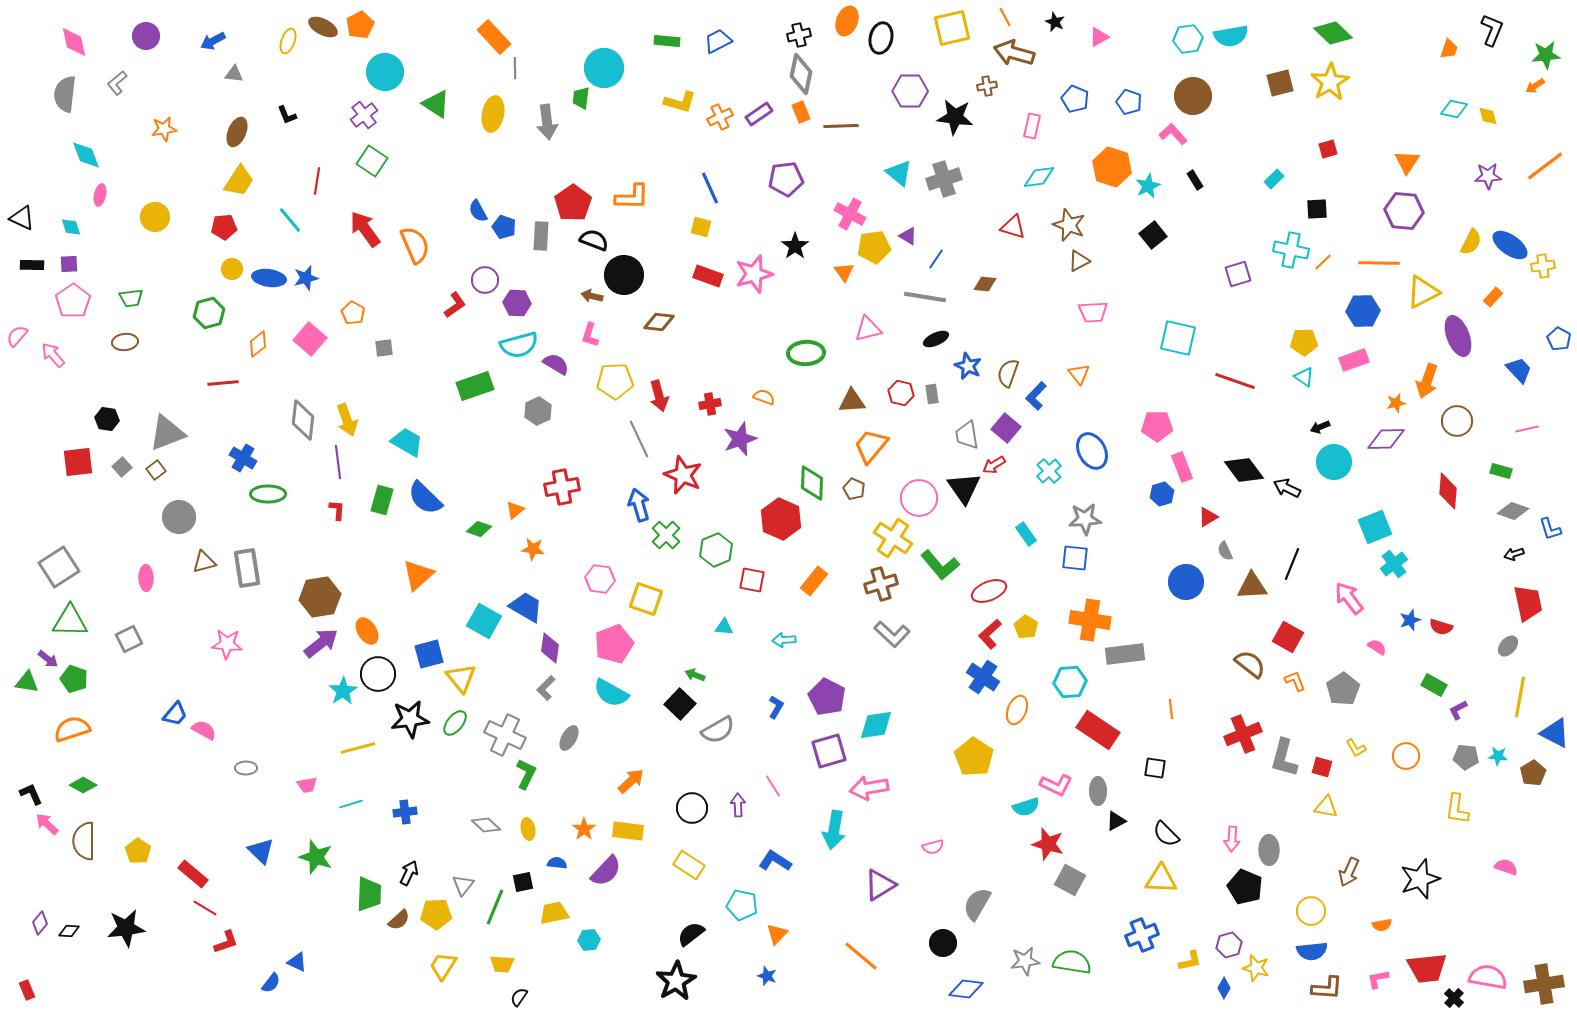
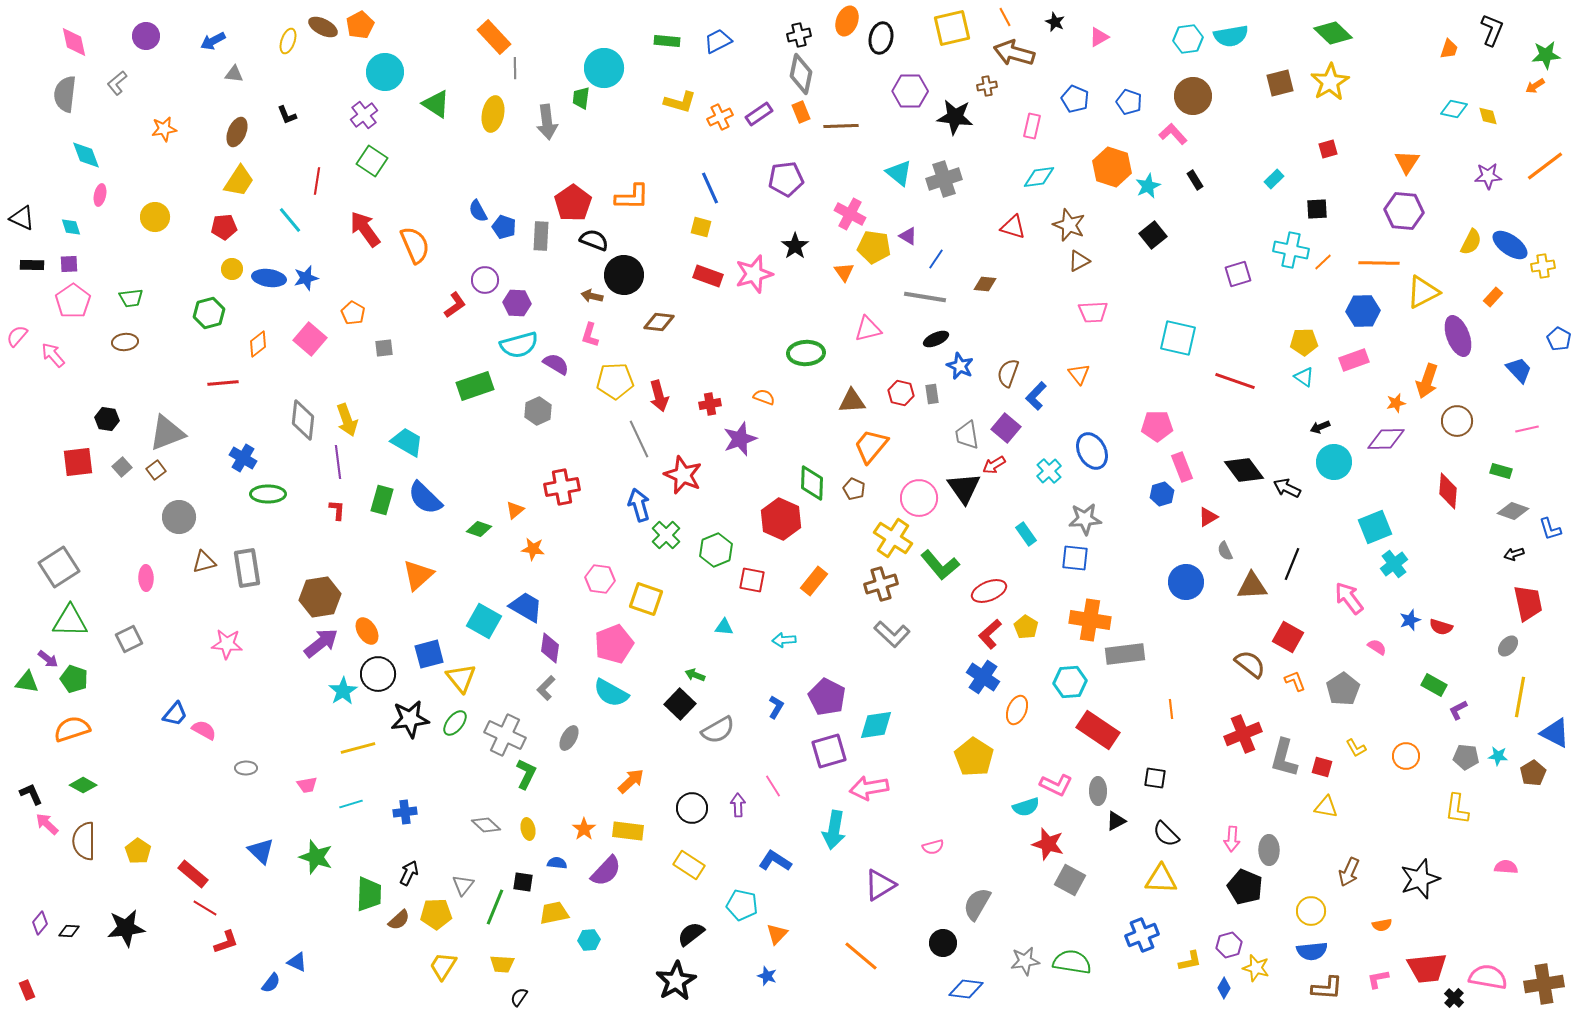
yellow pentagon at (874, 247): rotated 16 degrees clockwise
blue star at (968, 366): moved 8 px left
black square at (1155, 768): moved 10 px down
pink semicircle at (1506, 867): rotated 15 degrees counterclockwise
black square at (523, 882): rotated 20 degrees clockwise
